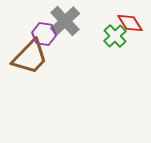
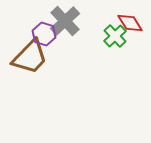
purple hexagon: rotated 10 degrees clockwise
